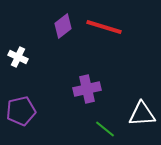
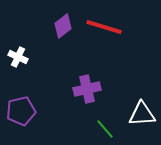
green line: rotated 10 degrees clockwise
